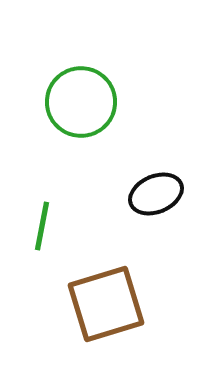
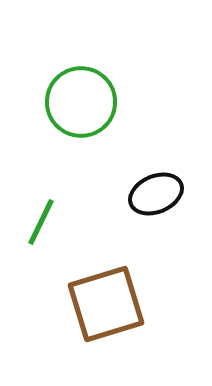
green line: moved 1 px left, 4 px up; rotated 15 degrees clockwise
